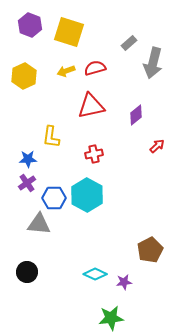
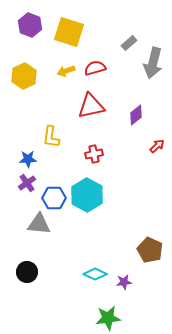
brown pentagon: rotated 20 degrees counterclockwise
green star: moved 3 px left
